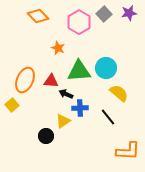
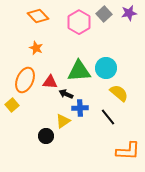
orange star: moved 22 px left
red triangle: moved 1 px left, 1 px down
